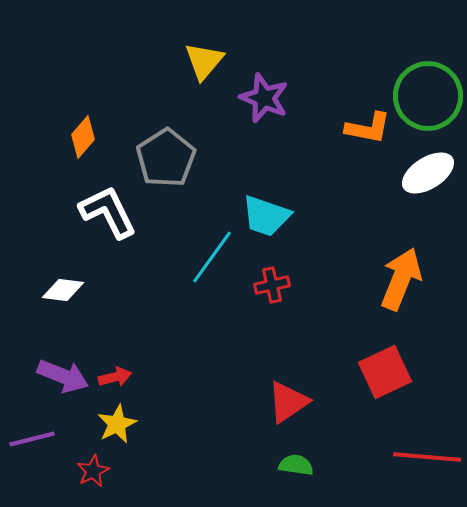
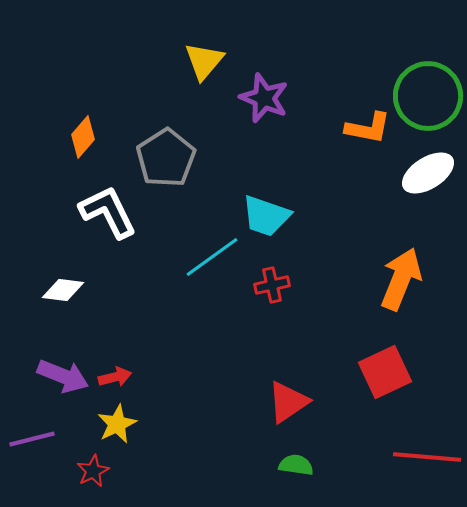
cyan line: rotated 18 degrees clockwise
